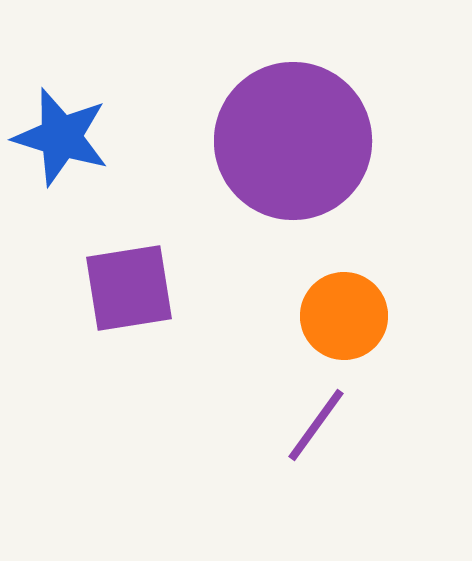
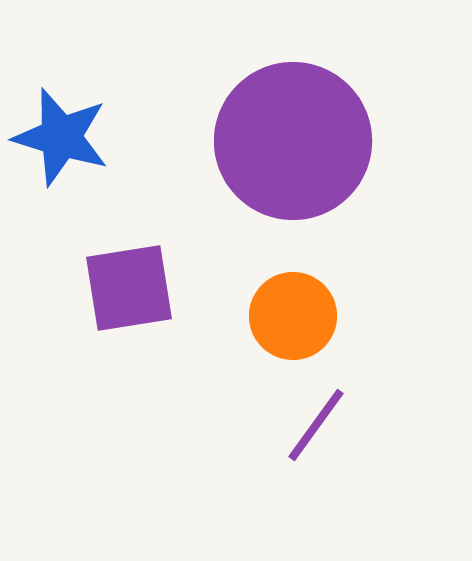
orange circle: moved 51 px left
